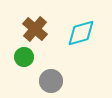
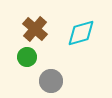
green circle: moved 3 px right
